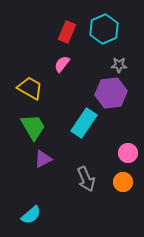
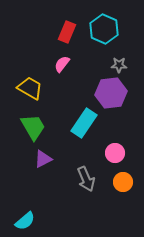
cyan hexagon: rotated 12 degrees counterclockwise
pink circle: moved 13 px left
cyan semicircle: moved 6 px left, 6 px down
